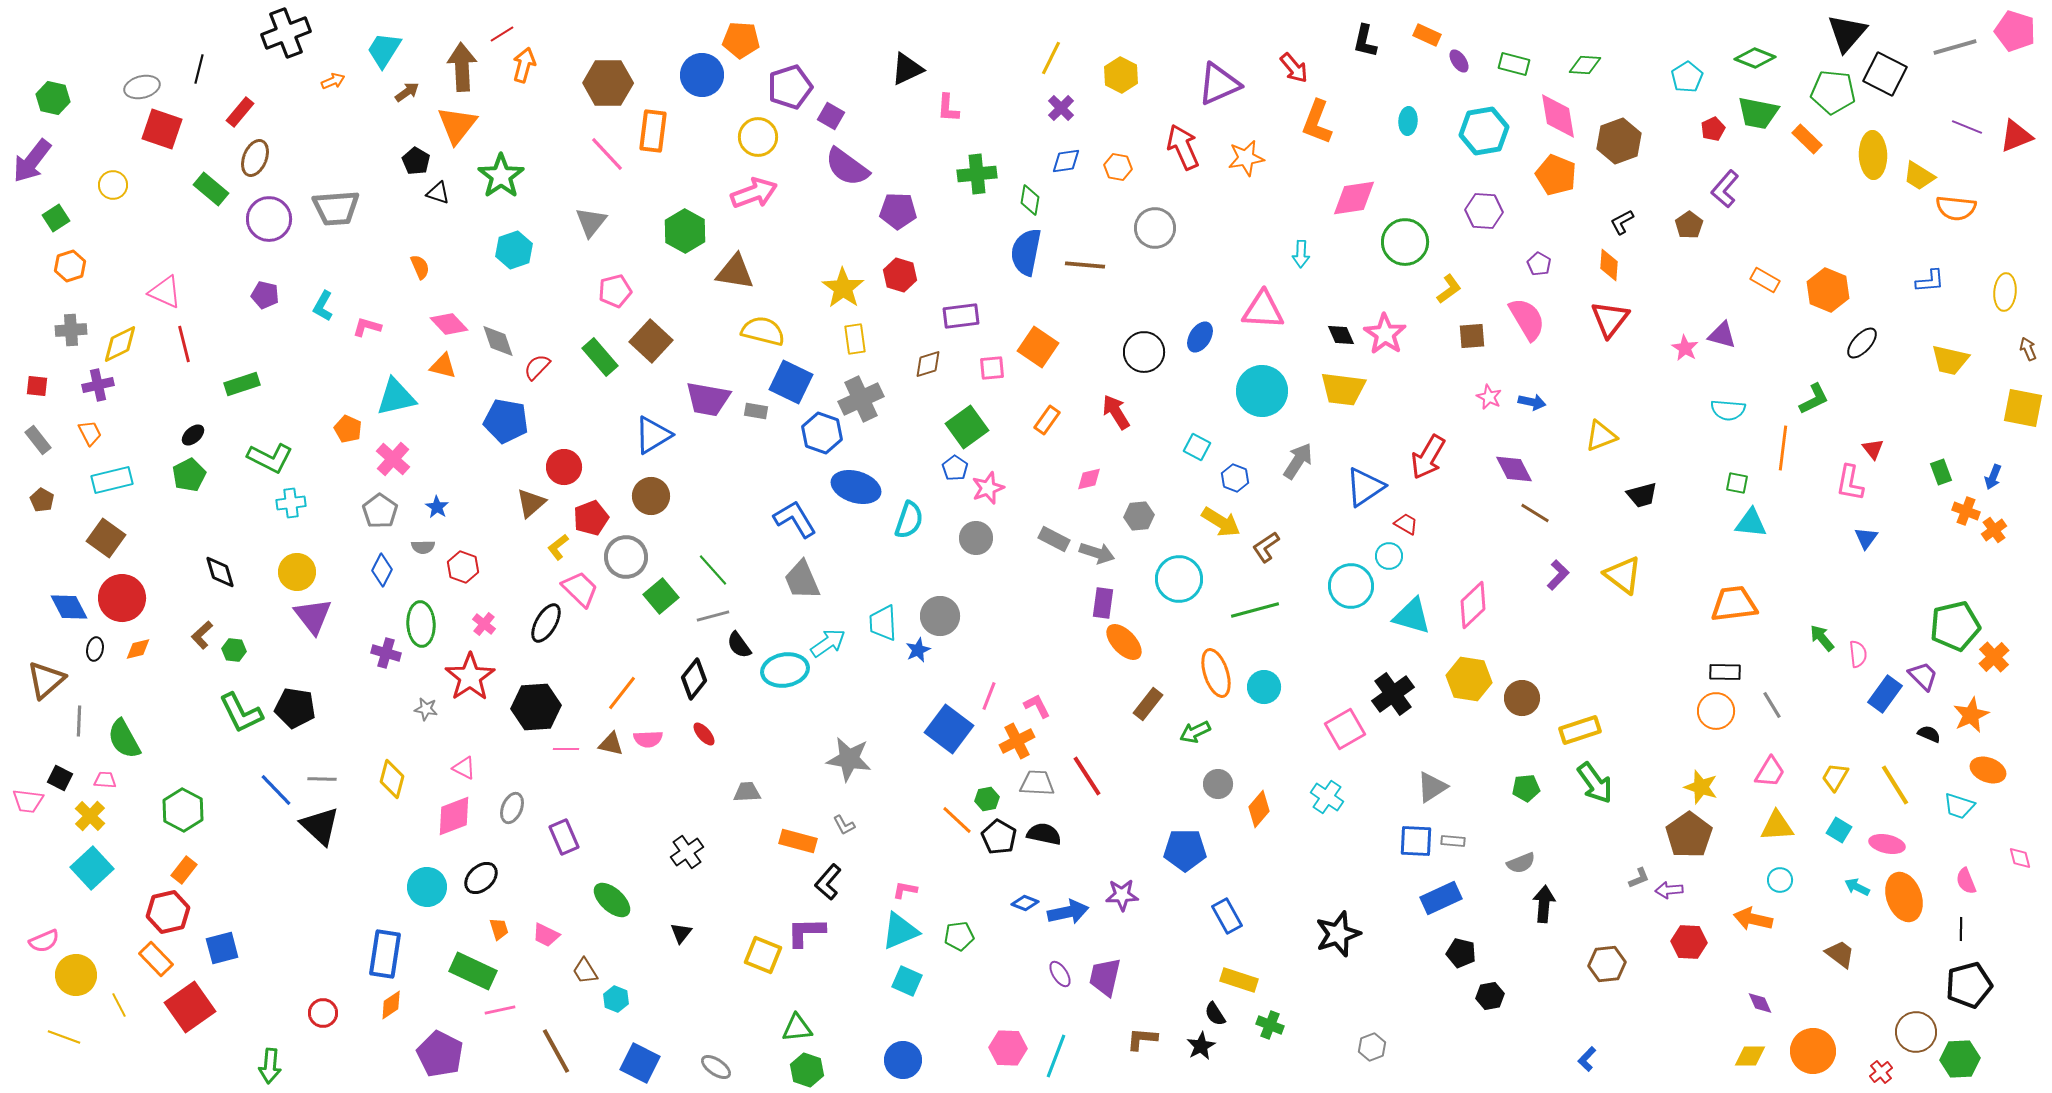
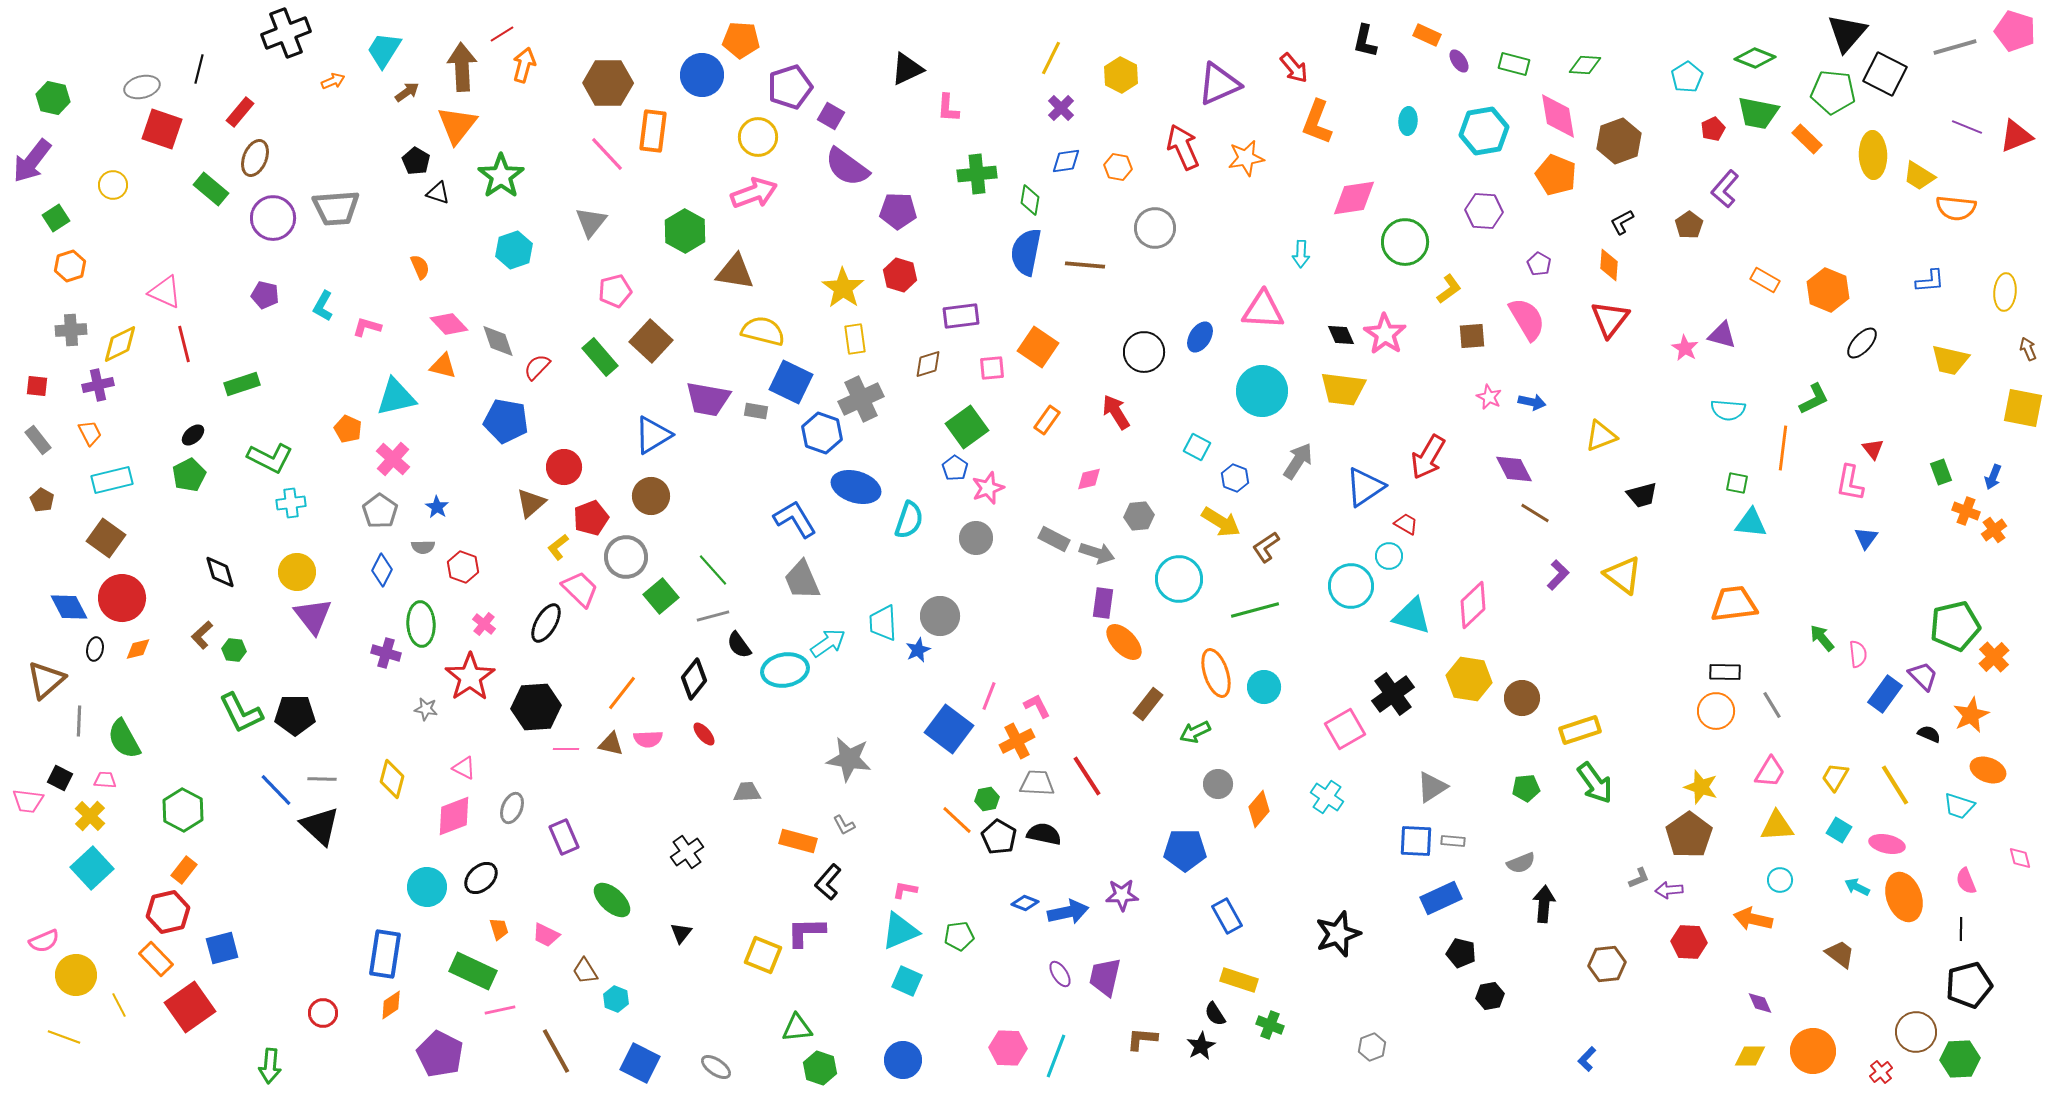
purple circle at (269, 219): moved 4 px right, 1 px up
black pentagon at (295, 708): moved 7 px down; rotated 9 degrees counterclockwise
green hexagon at (807, 1070): moved 13 px right, 2 px up
